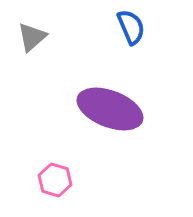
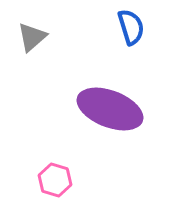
blue semicircle: rotated 6 degrees clockwise
